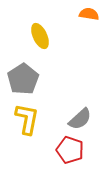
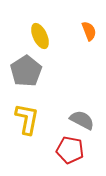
orange semicircle: moved 17 px down; rotated 60 degrees clockwise
gray pentagon: moved 3 px right, 8 px up
gray semicircle: moved 2 px right, 1 px down; rotated 110 degrees counterclockwise
red pentagon: rotated 8 degrees counterclockwise
